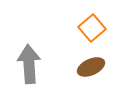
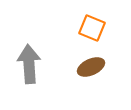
orange square: rotated 28 degrees counterclockwise
